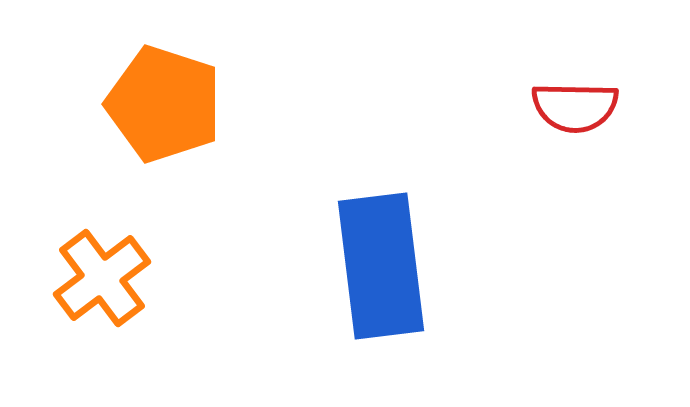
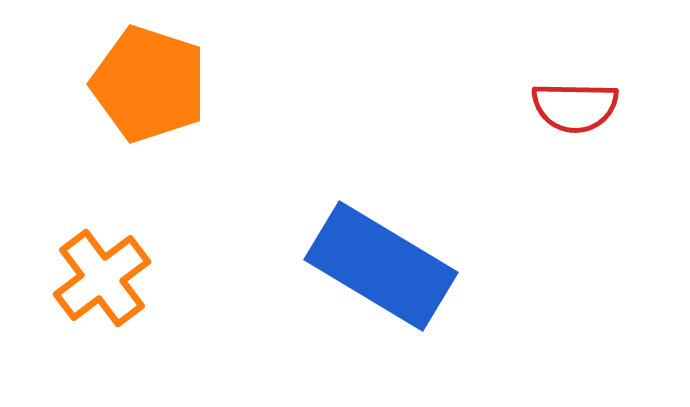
orange pentagon: moved 15 px left, 20 px up
blue rectangle: rotated 52 degrees counterclockwise
